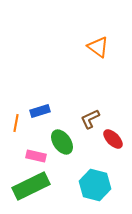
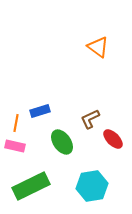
pink rectangle: moved 21 px left, 10 px up
cyan hexagon: moved 3 px left, 1 px down; rotated 24 degrees counterclockwise
